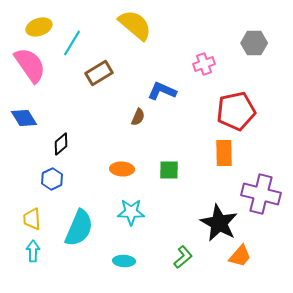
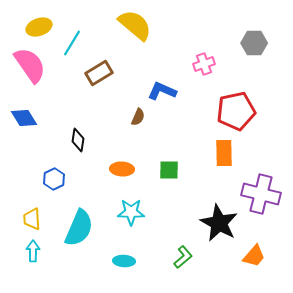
black diamond: moved 17 px right, 4 px up; rotated 40 degrees counterclockwise
blue hexagon: moved 2 px right
orange trapezoid: moved 14 px right
